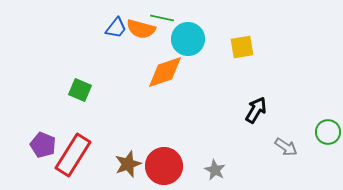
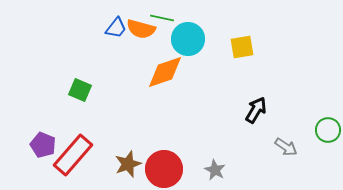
green circle: moved 2 px up
red rectangle: rotated 9 degrees clockwise
red circle: moved 3 px down
